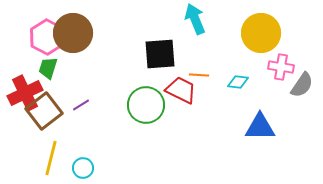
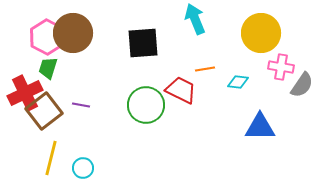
black square: moved 17 px left, 11 px up
orange line: moved 6 px right, 6 px up; rotated 12 degrees counterclockwise
purple line: rotated 42 degrees clockwise
